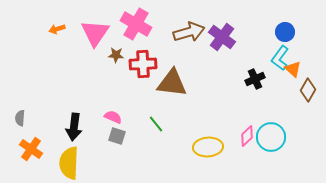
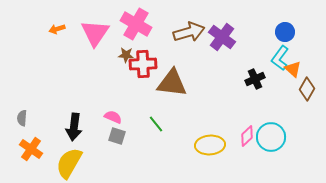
brown star: moved 10 px right
brown diamond: moved 1 px left, 1 px up
gray semicircle: moved 2 px right
yellow ellipse: moved 2 px right, 2 px up
yellow semicircle: rotated 28 degrees clockwise
